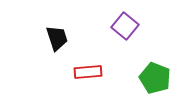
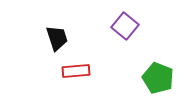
red rectangle: moved 12 px left, 1 px up
green pentagon: moved 3 px right
